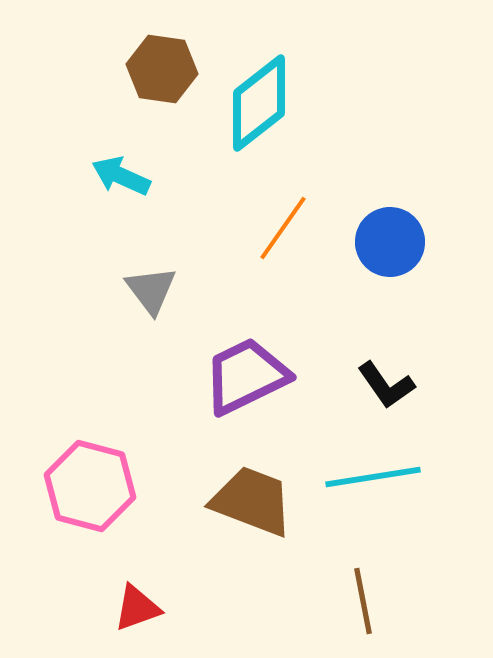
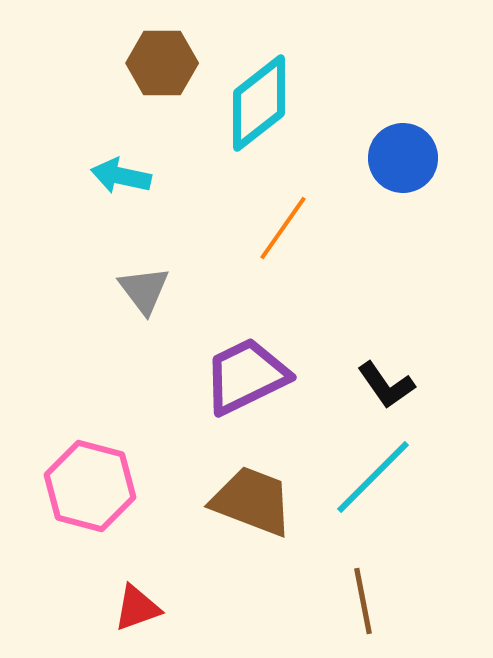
brown hexagon: moved 6 px up; rotated 8 degrees counterclockwise
cyan arrow: rotated 12 degrees counterclockwise
blue circle: moved 13 px right, 84 px up
gray triangle: moved 7 px left
cyan line: rotated 36 degrees counterclockwise
